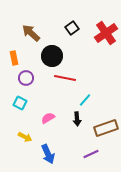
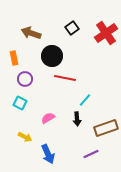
brown arrow: rotated 24 degrees counterclockwise
purple circle: moved 1 px left, 1 px down
